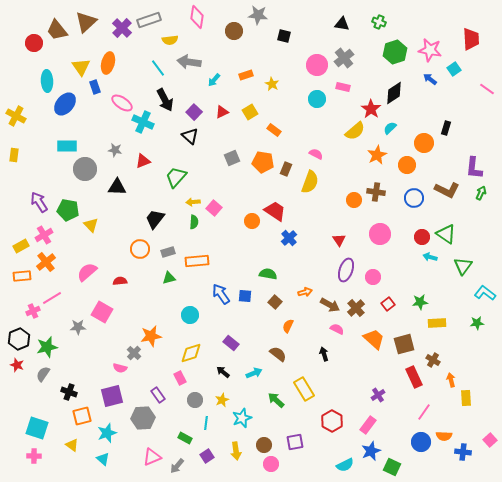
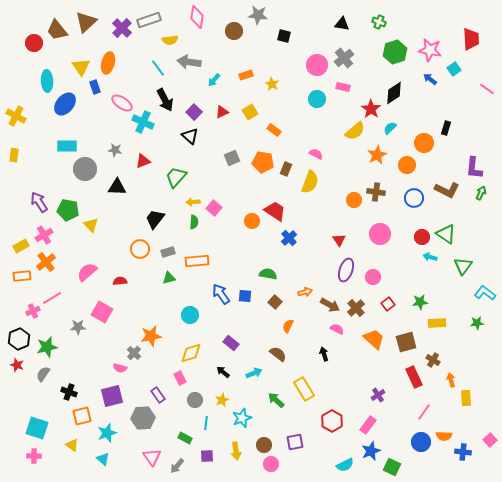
brown square at (404, 344): moved 2 px right, 2 px up
purple square at (207, 456): rotated 32 degrees clockwise
pink triangle at (152, 457): rotated 42 degrees counterclockwise
